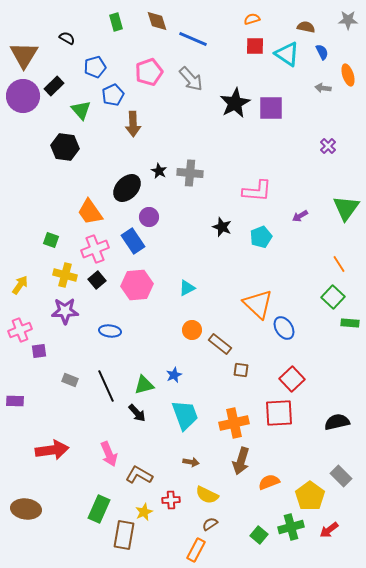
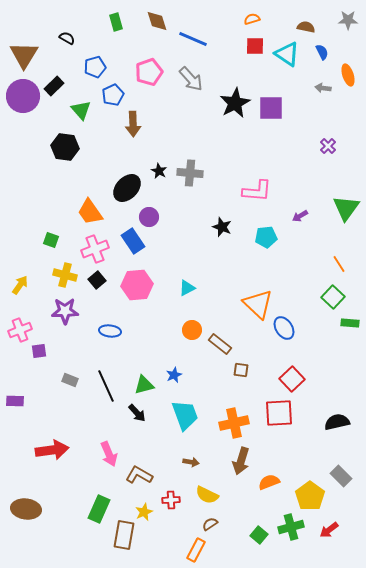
cyan pentagon at (261, 237): moved 5 px right; rotated 15 degrees clockwise
